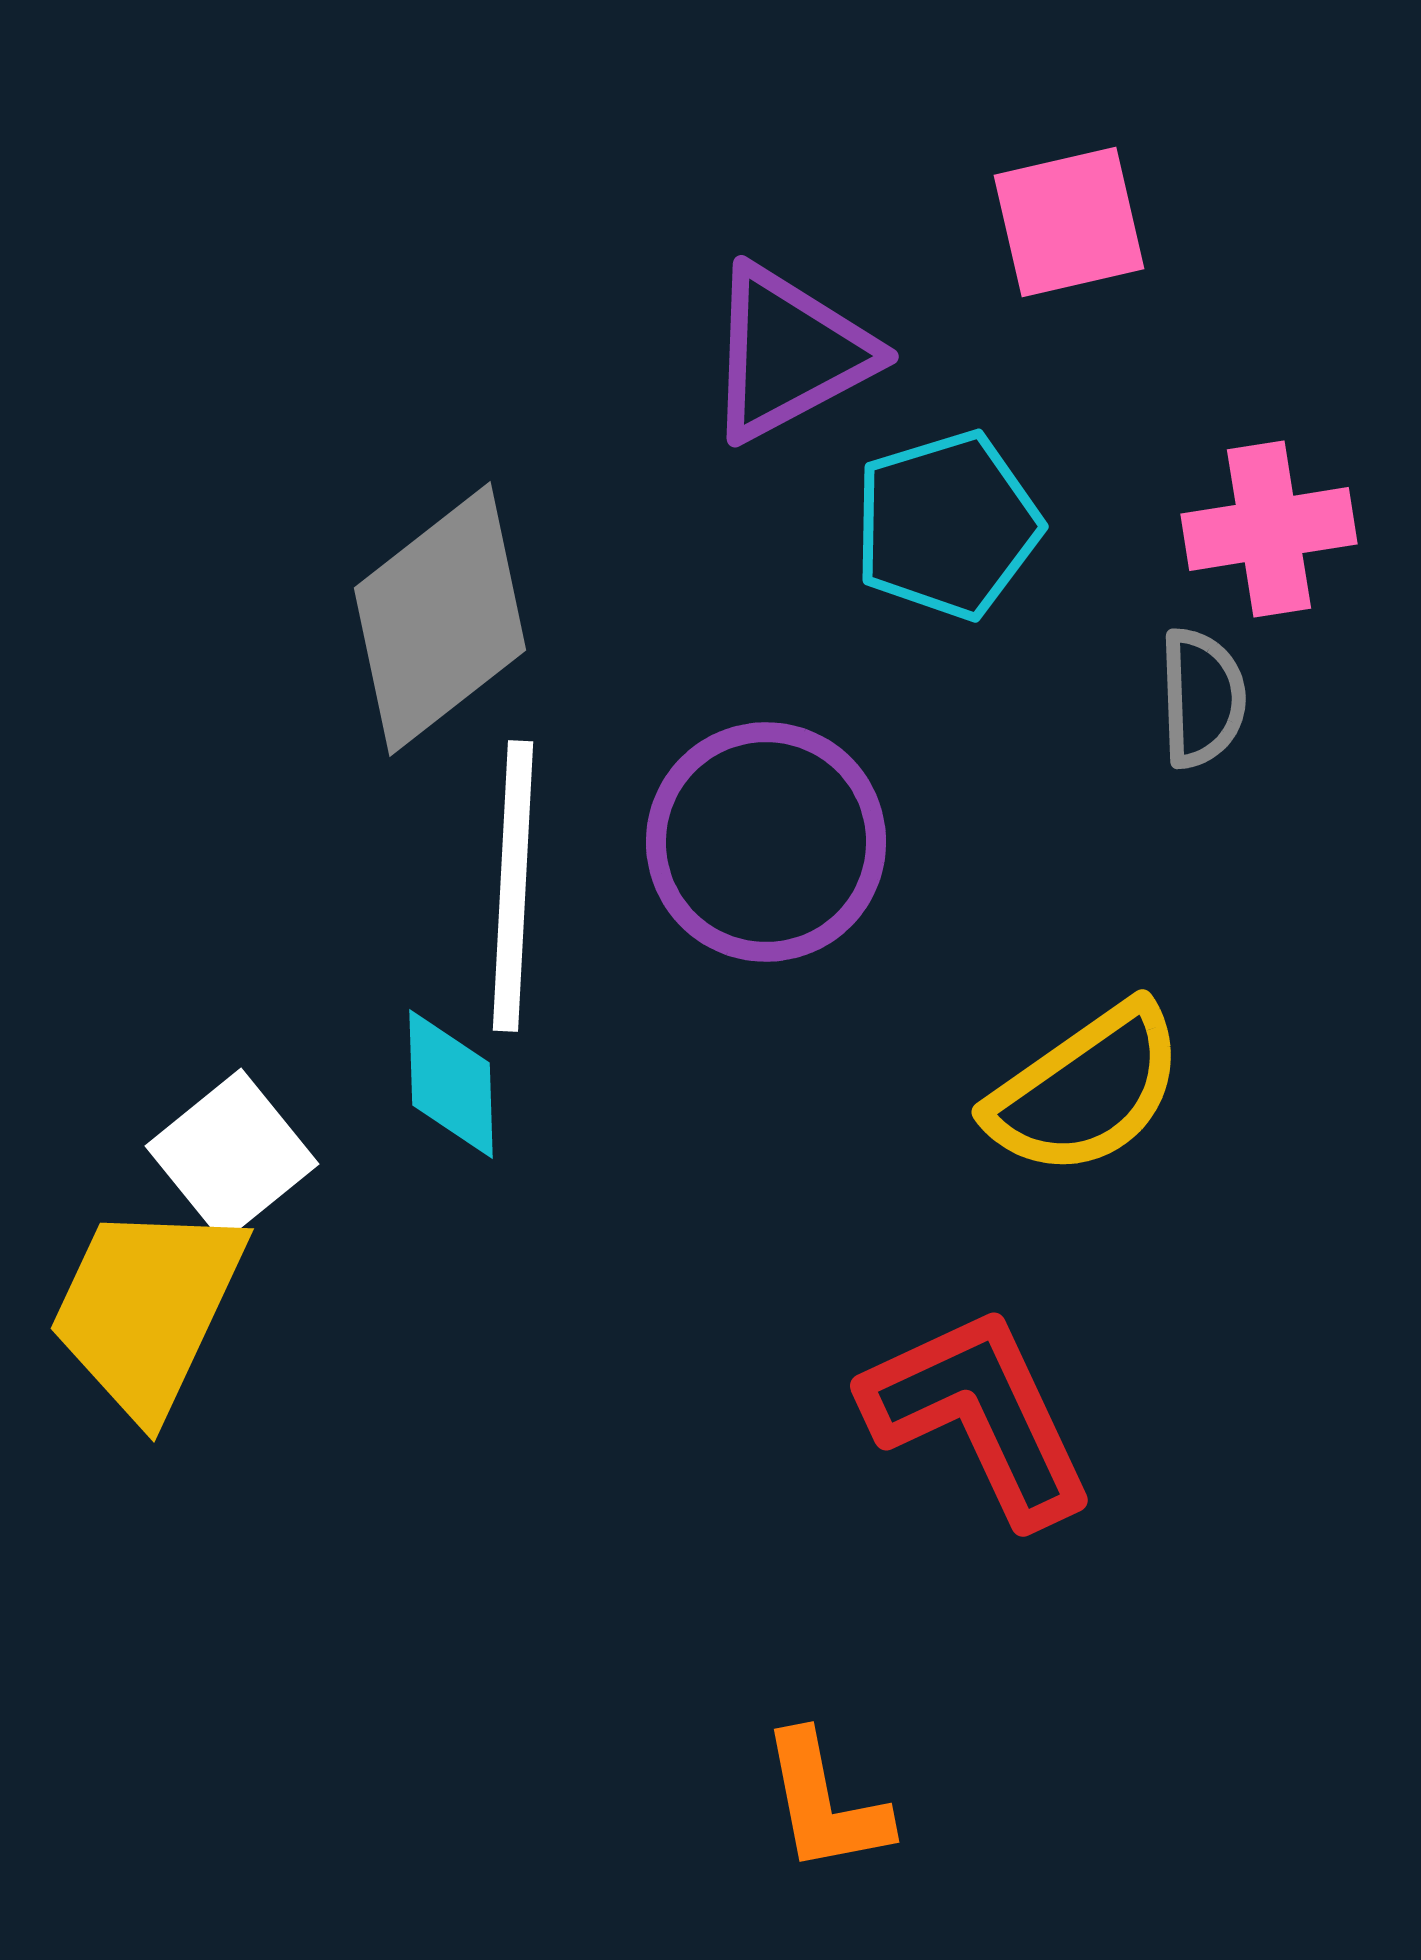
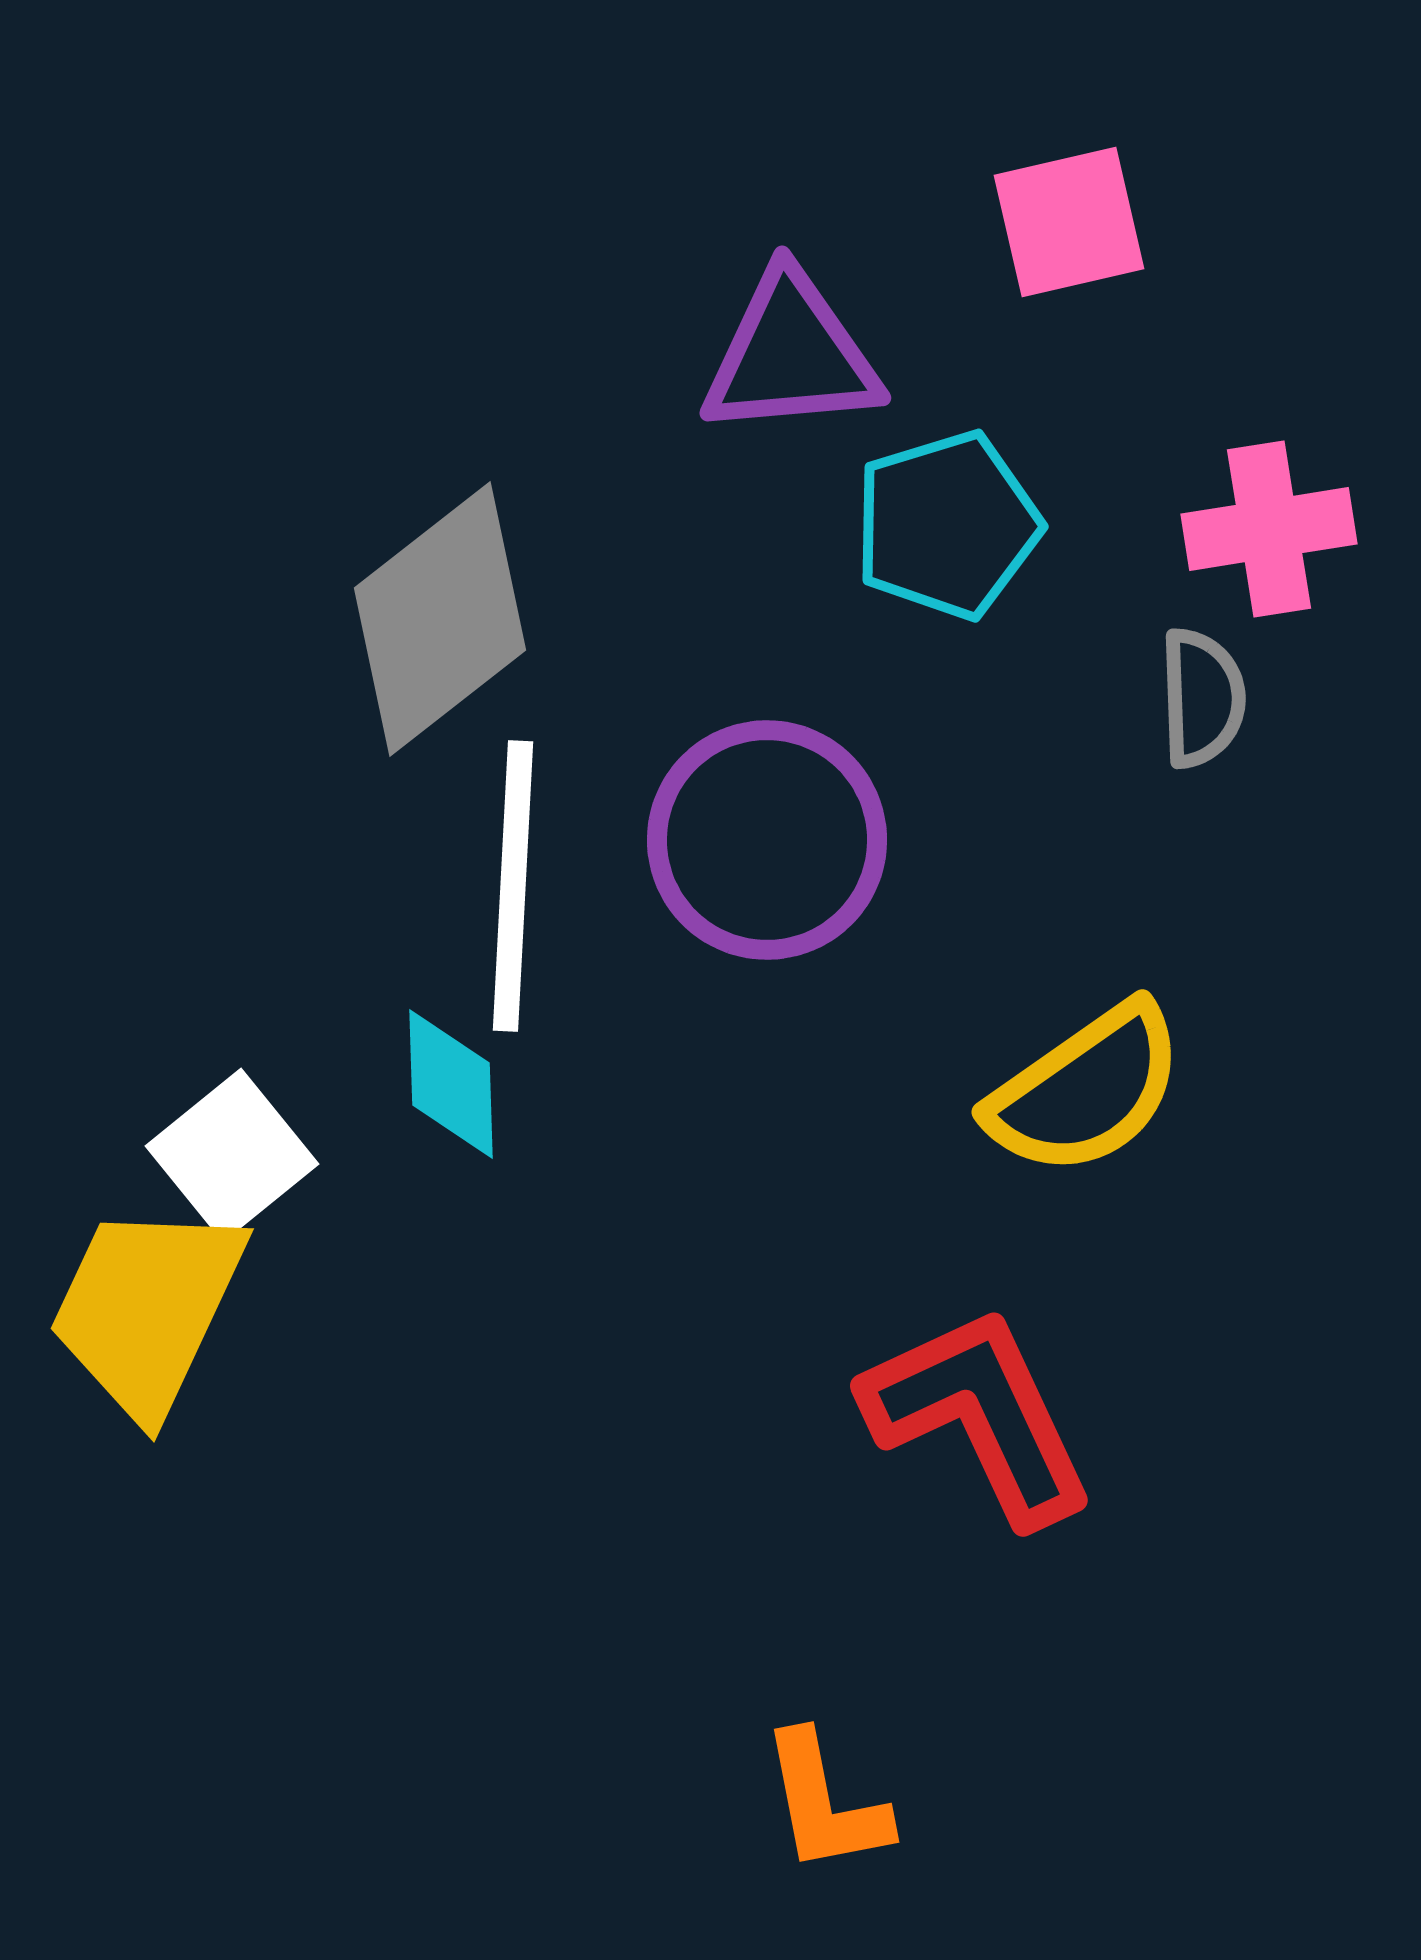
purple triangle: moved 2 px right, 2 px down; rotated 23 degrees clockwise
purple circle: moved 1 px right, 2 px up
